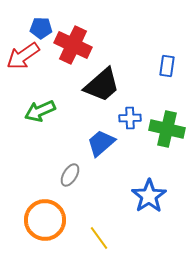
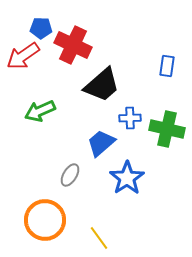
blue star: moved 22 px left, 18 px up
